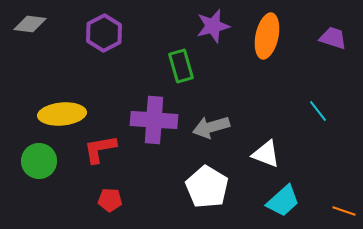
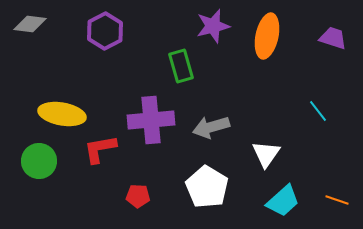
purple hexagon: moved 1 px right, 2 px up
yellow ellipse: rotated 15 degrees clockwise
purple cross: moved 3 px left; rotated 9 degrees counterclockwise
white triangle: rotated 44 degrees clockwise
red pentagon: moved 28 px right, 4 px up
orange line: moved 7 px left, 11 px up
